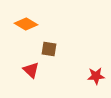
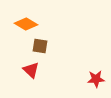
brown square: moved 9 px left, 3 px up
red star: moved 3 px down
